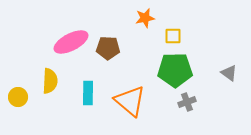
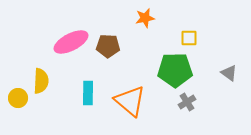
yellow square: moved 16 px right, 2 px down
brown pentagon: moved 2 px up
yellow semicircle: moved 9 px left
yellow circle: moved 1 px down
gray cross: rotated 12 degrees counterclockwise
